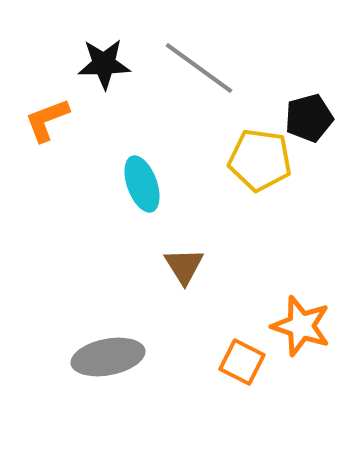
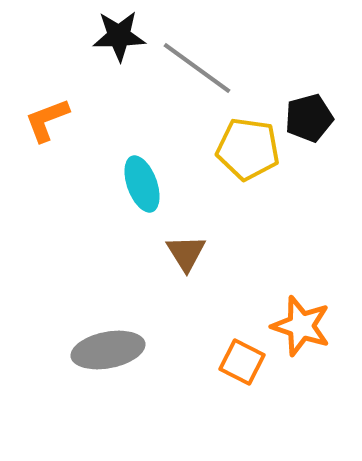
black star: moved 15 px right, 28 px up
gray line: moved 2 px left
yellow pentagon: moved 12 px left, 11 px up
brown triangle: moved 2 px right, 13 px up
gray ellipse: moved 7 px up
